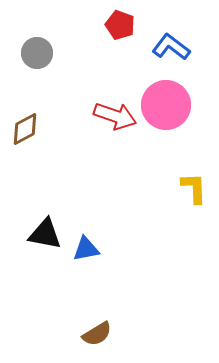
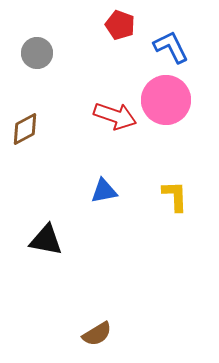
blue L-shape: rotated 27 degrees clockwise
pink circle: moved 5 px up
yellow L-shape: moved 19 px left, 8 px down
black triangle: moved 1 px right, 6 px down
blue triangle: moved 18 px right, 58 px up
